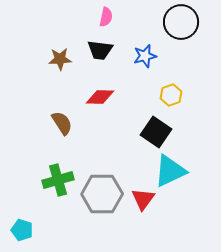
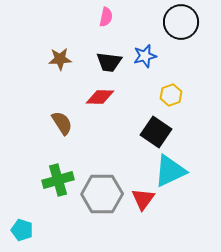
black trapezoid: moved 9 px right, 12 px down
